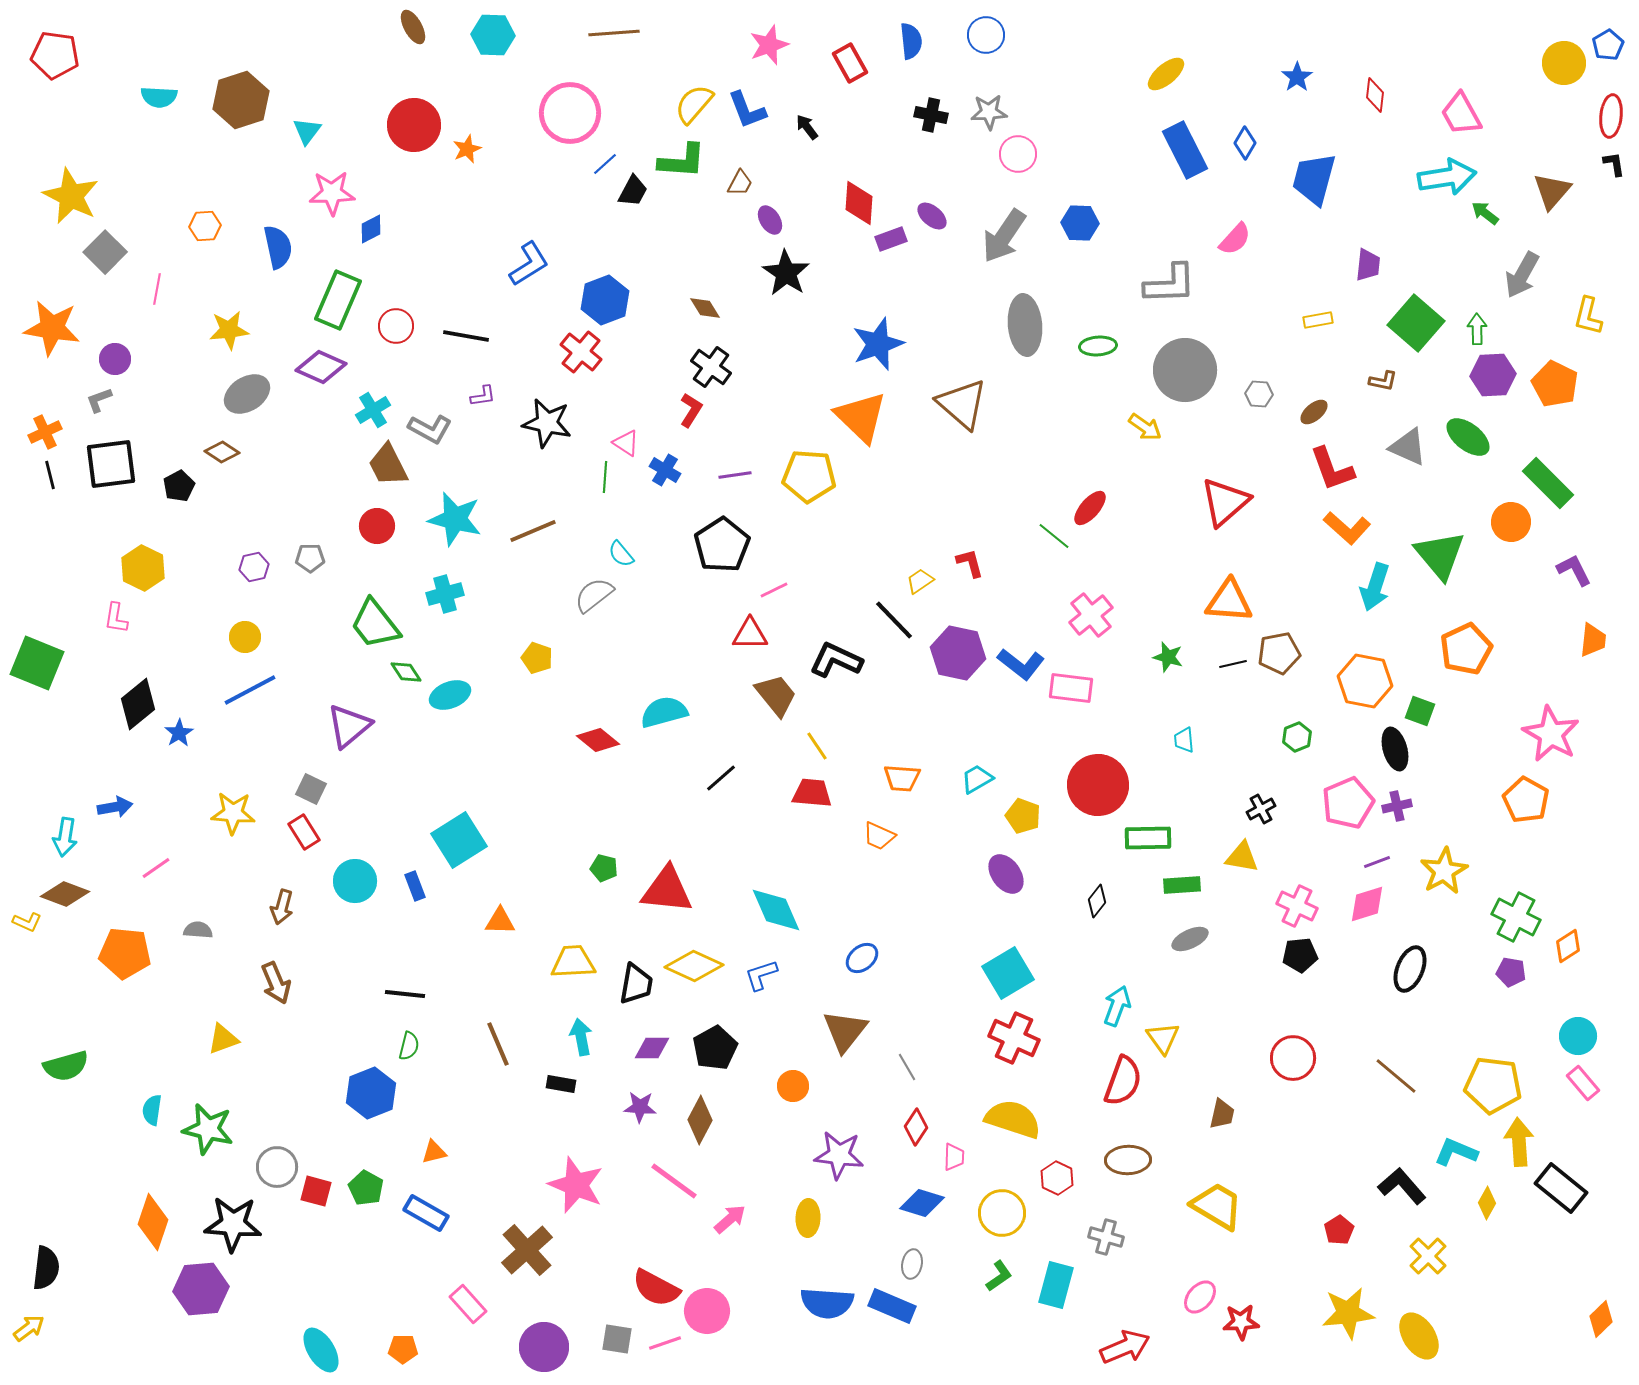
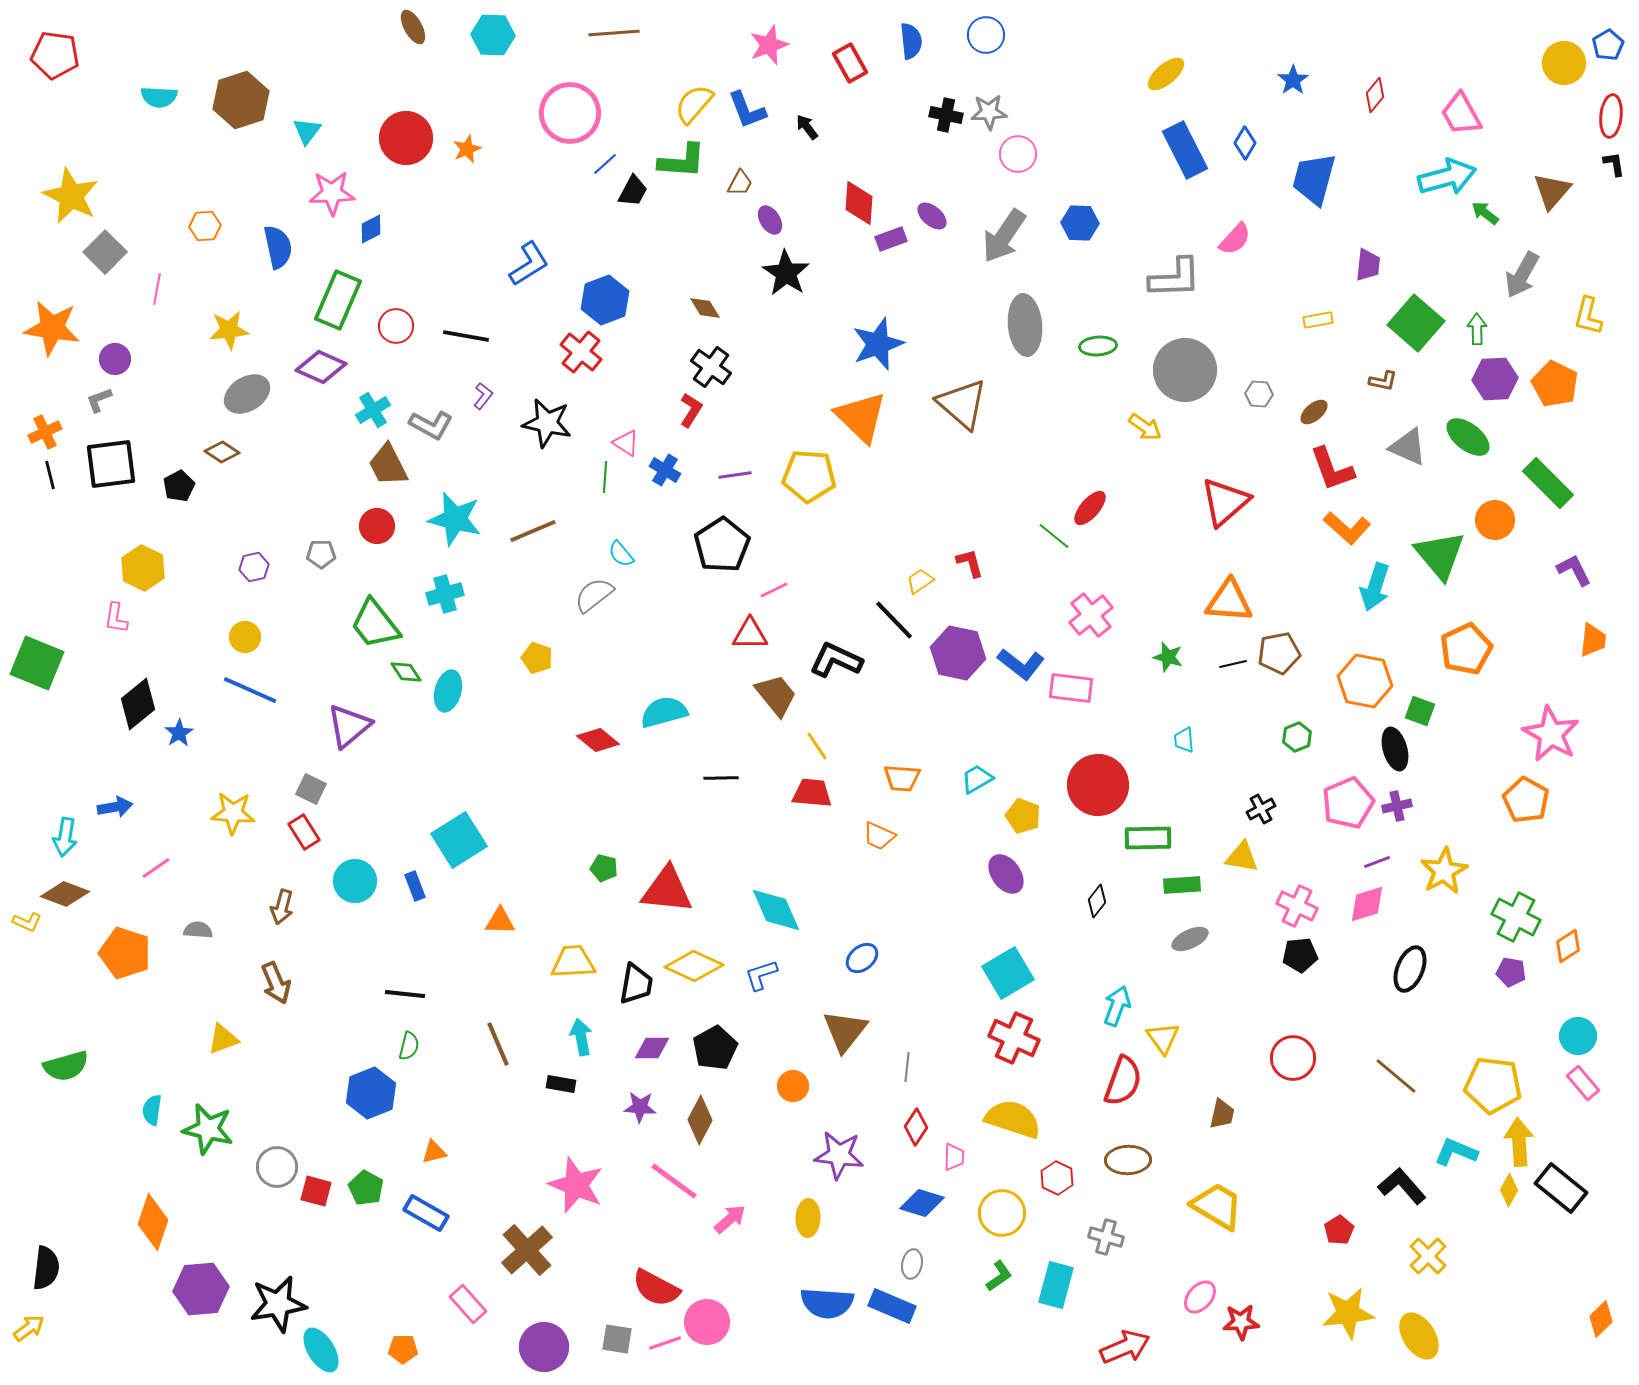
blue star at (1297, 77): moved 4 px left, 3 px down
red diamond at (1375, 95): rotated 32 degrees clockwise
black cross at (931, 115): moved 15 px right
red circle at (414, 125): moved 8 px left, 13 px down
cyan arrow at (1447, 177): rotated 6 degrees counterclockwise
gray L-shape at (1170, 284): moved 5 px right, 6 px up
purple hexagon at (1493, 375): moved 2 px right, 4 px down
purple L-shape at (483, 396): rotated 44 degrees counterclockwise
gray L-shape at (430, 429): moved 1 px right, 4 px up
orange circle at (1511, 522): moved 16 px left, 2 px up
gray pentagon at (310, 558): moved 11 px right, 4 px up
blue line at (250, 690): rotated 52 degrees clockwise
cyan ellipse at (450, 695): moved 2 px left, 4 px up; rotated 54 degrees counterclockwise
black line at (721, 778): rotated 40 degrees clockwise
orange pentagon at (125, 953): rotated 12 degrees clockwise
gray line at (907, 1067): rotated 36 degrees clockwise
yellow diamond at (1487, 1203): moved 22 px right, 13 px up
black star at (233, 1224): moved 45 px right, 80 px down; rotated 14 degrees counterclockwise
pink circle at (707, 1311): moved 11 px down
